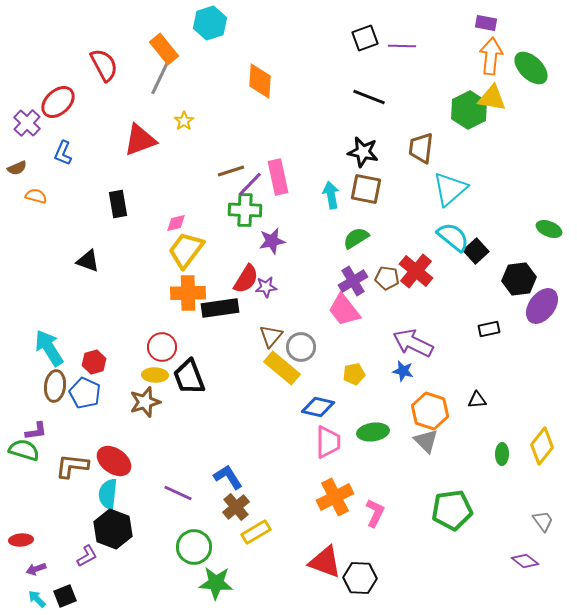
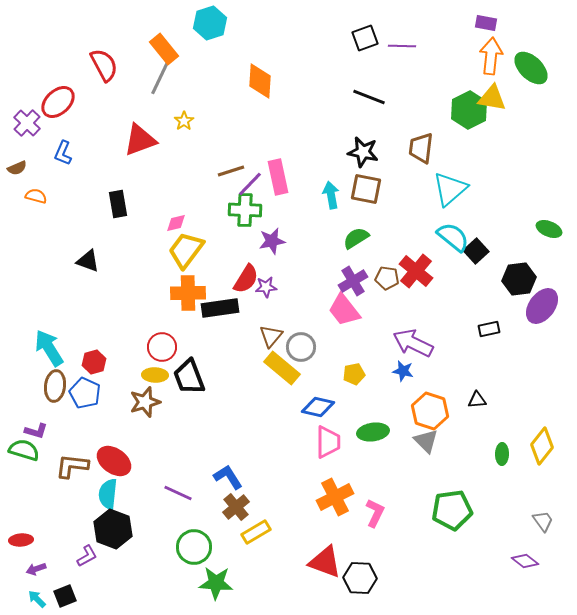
purple L-shape at (36, 431): rotated 25 degrees clockwise
